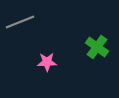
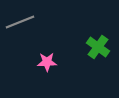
green cross: moved 1 px right
